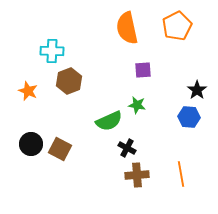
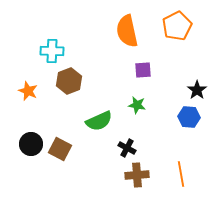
orange semicircle: moved 3 px down
green semicircle: moved 10 px left
